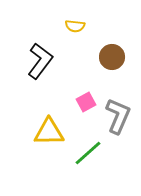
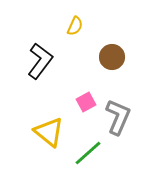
yellow semicircle: rotated 72 degrees counterclockwise
gray L-shape: moved 1 px down
yellow triangle: rotated 40 degrees clockwise
